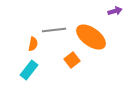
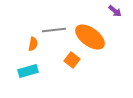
purple arrow: rotated 56 degrees clockwise
orange ellipse: moved 1 px left
orange square: rotated 14 degrees counterclockwise
cyan rectangle: moved 1 px left, 1 px down; rotated 36 degrees clockwise
